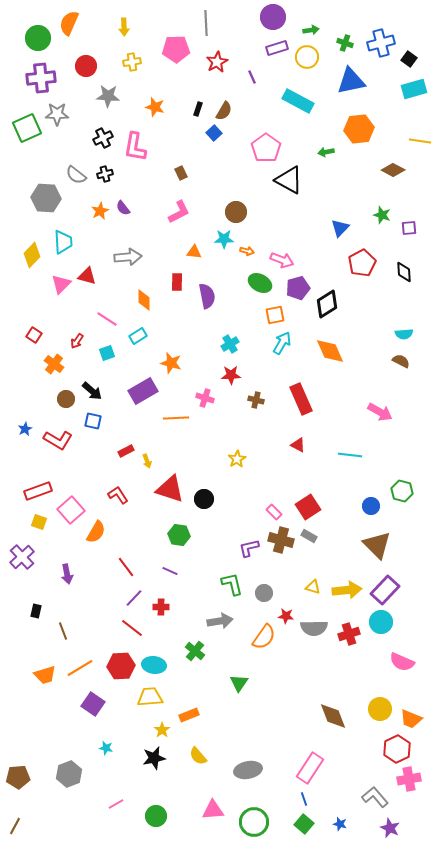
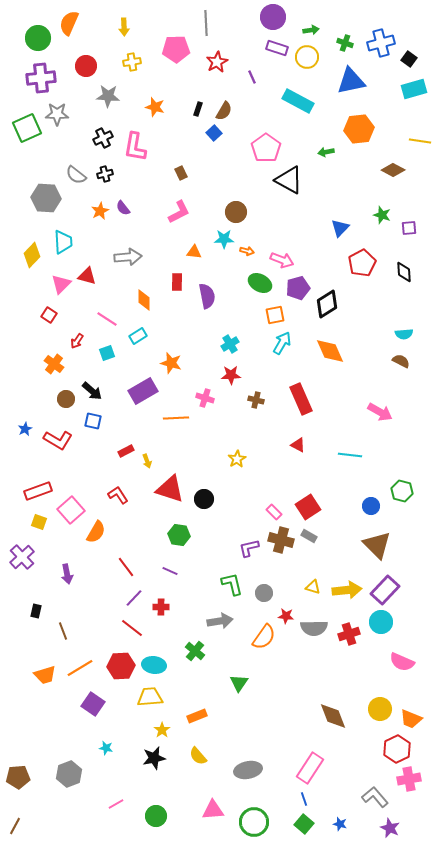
purple rectangle at (277, 48): rotated 35 degrees clockwise
red square at (34, 335): moved 15 px right, 20 px up
orange rectangle at (189, 715): moved 8 px right, 1 px down
